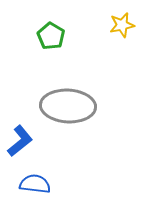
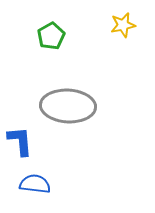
yellow star: moved 1 px right
green pentagon: rotated 12 degrees clockwise
blue L-shape: rotated 56 degrees counterclockwise
